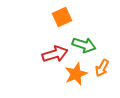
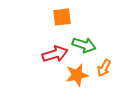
orange square: rotated 18 degrees clockwise
orange arrow: moved 2 px right
orange star: moved 1 px right, 1 px down; rotated 10 degrees clockwise
